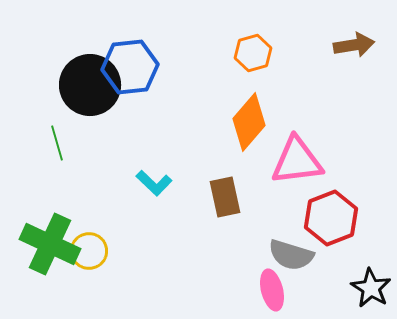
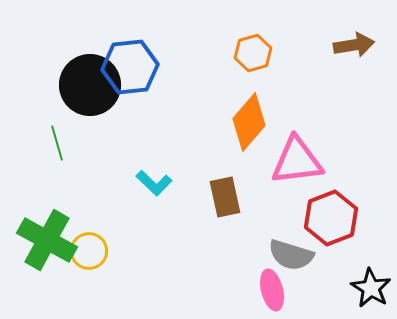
green cross: moved 3 px left, 4 px up; rotated 4 degrees clockwise
